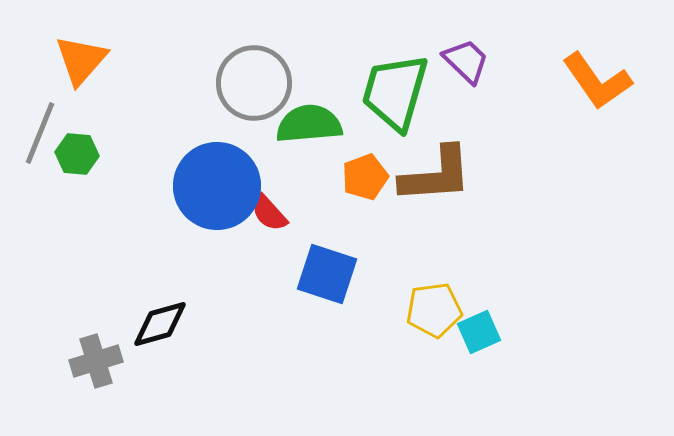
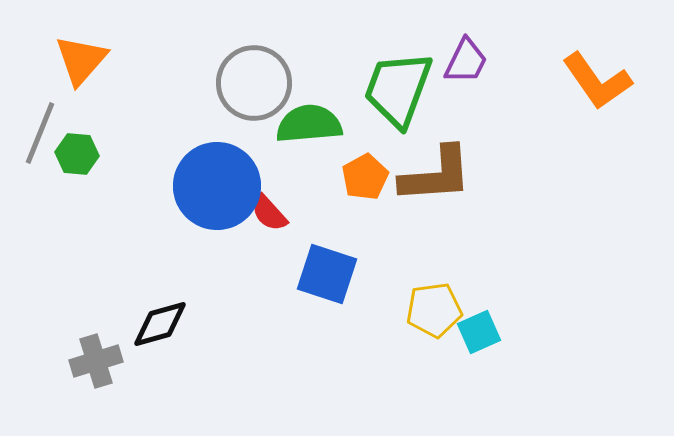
purple trapezoid: rotated 72 degrees clockwise
green trapezoid: moved 3 px right, 3 px up; rotated 4 degrees clockwise
orange pentagon: rotated 9 degrees counterclockwise
